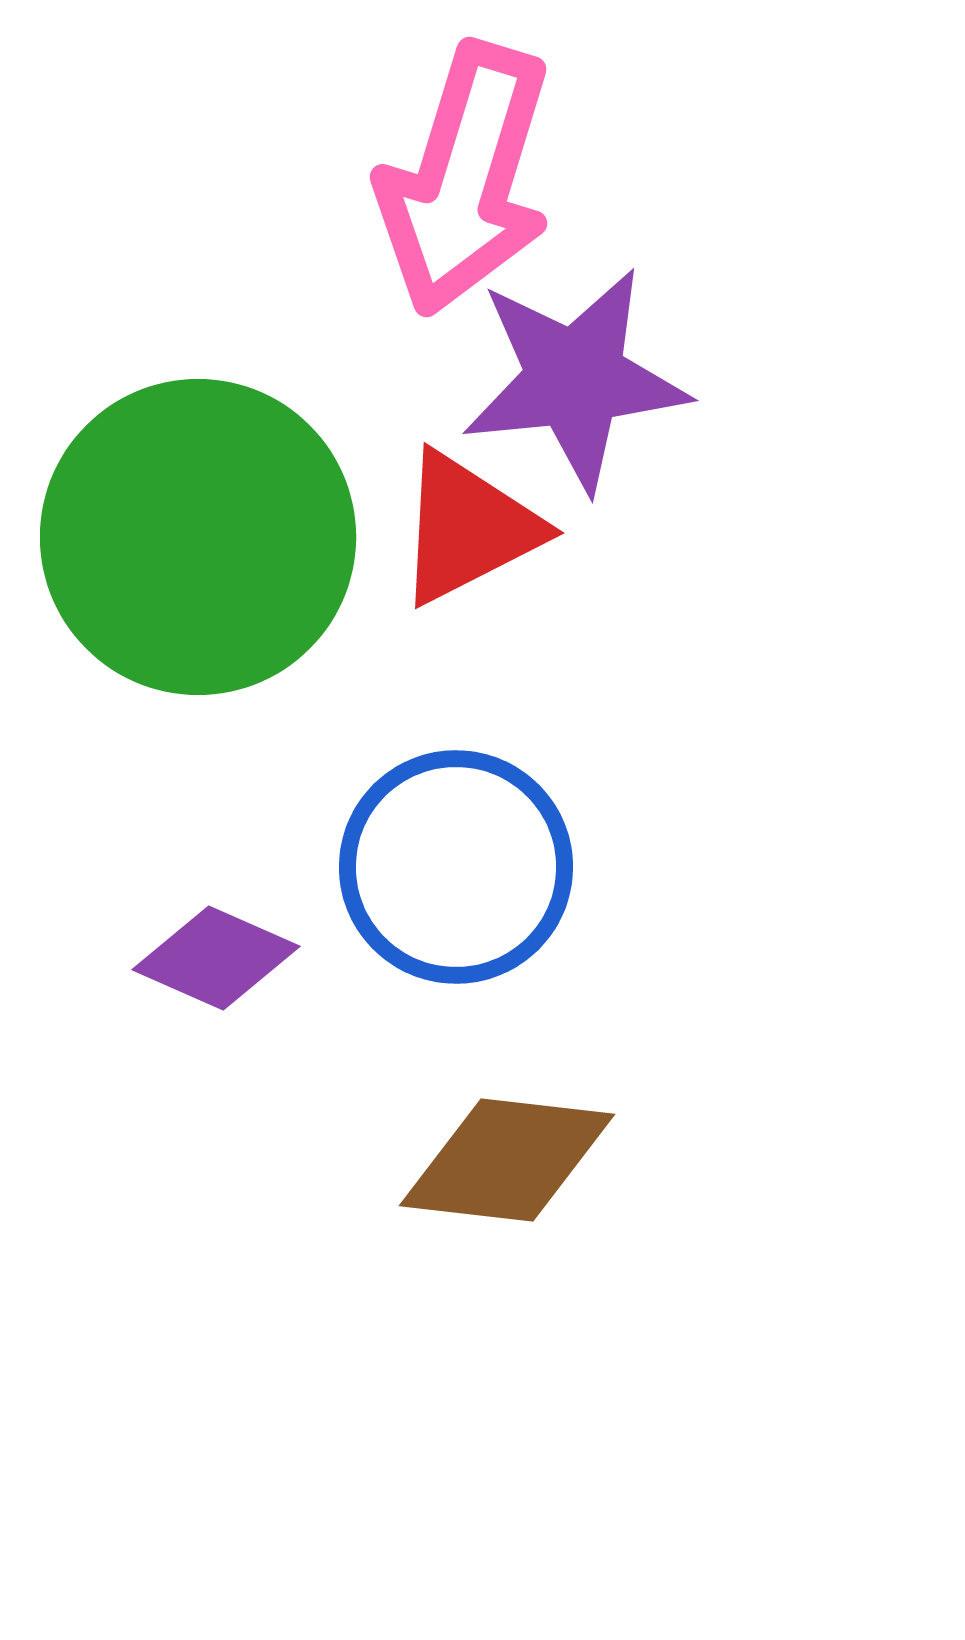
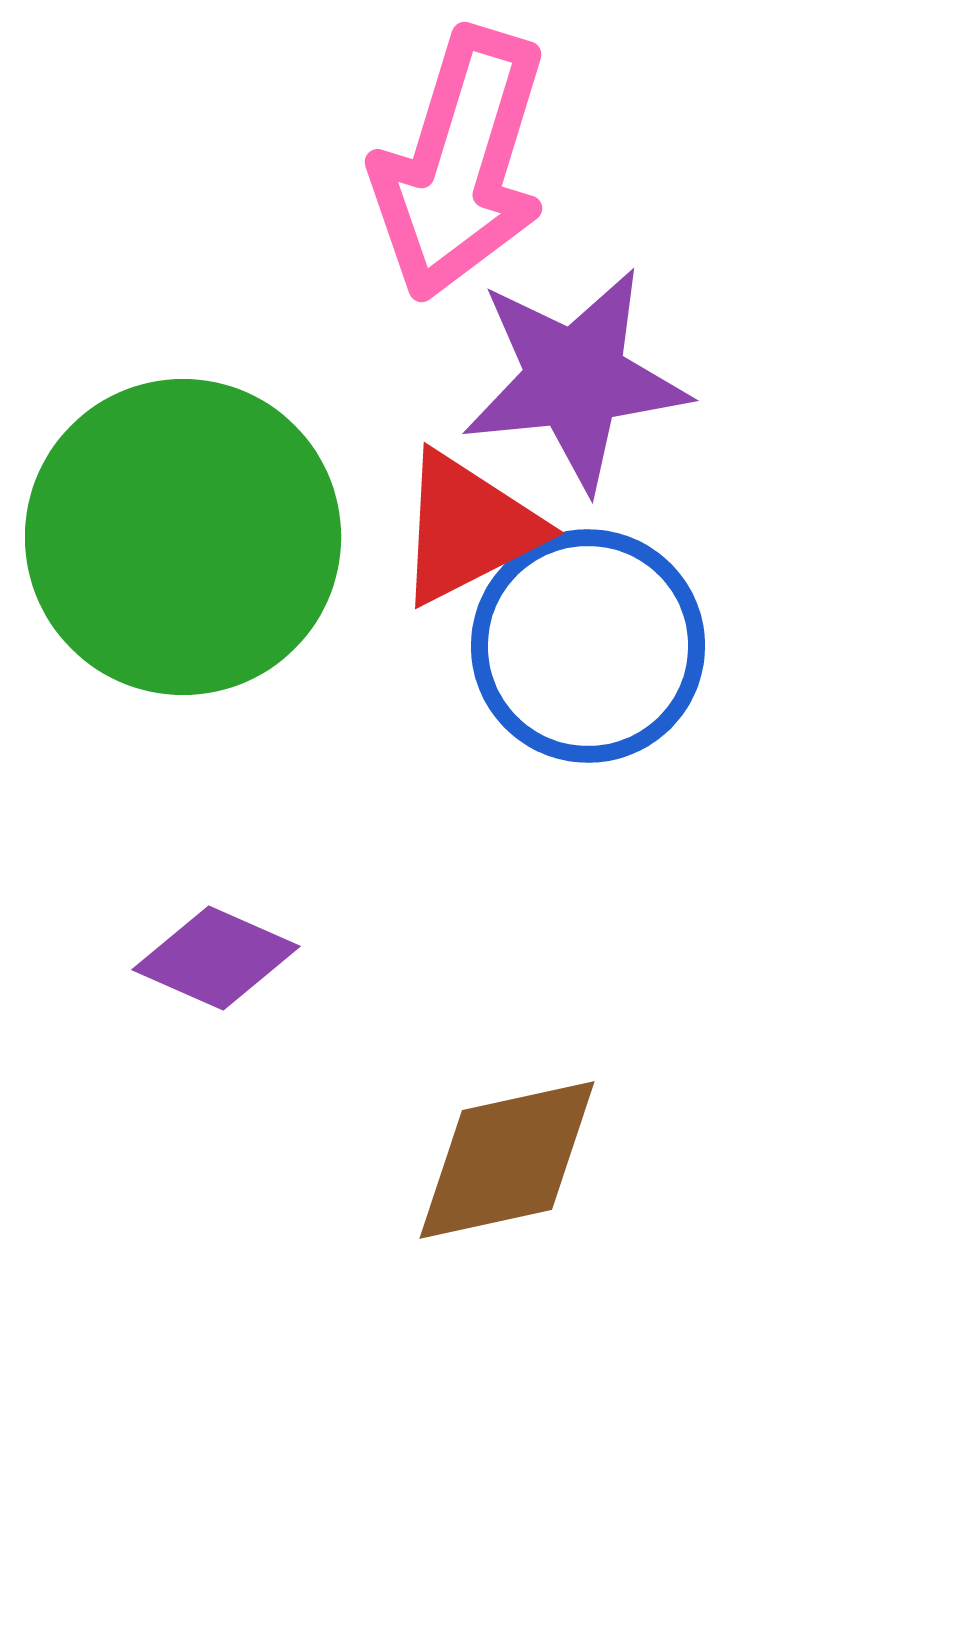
pink arrow: moved 5 px left, 15 px up
green circle: moved 15 px left
blue circle: moved 132 px right, 221 px up
brown diamond: rotated 19 degrees counterclockwise
